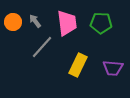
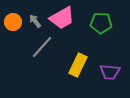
pink trapezoid: moved 5 px left, 5 px up; rotated 68 degrees clockwise
purple trapezoid: moved 3 px left, 4 px down
